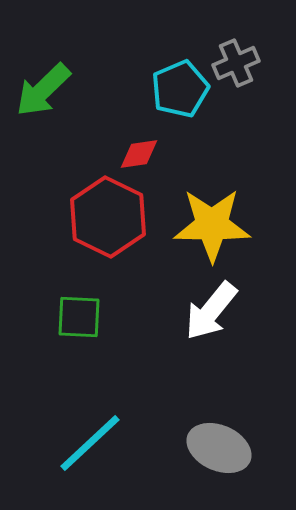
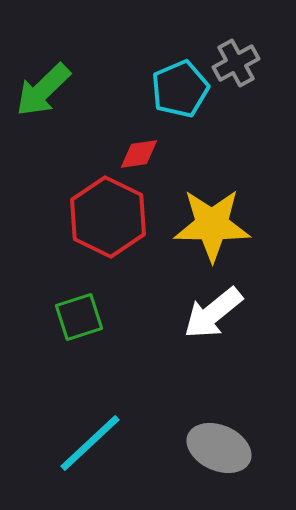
gray cross: rotated 6 degrees counterclockwise
white arrow: moved 2 px right, 2 px down; rotated 12 degrees clockwise
green square: rotated 21 degrees counterclockwise
